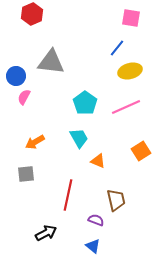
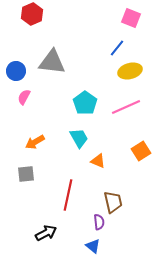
pink square: rotated 12 degrees clockwise
gray triangle: moved 1 px right
blue circle: moved 5 px up
brown trapezoid: moved 3 px left, 2 px down
purple semicircle: moved 3 px right, 2 px down; rotated 63 degrees clockwise
